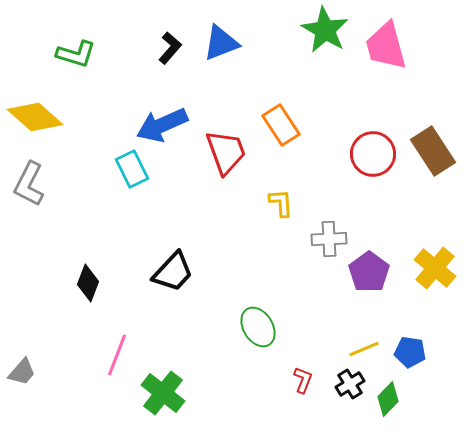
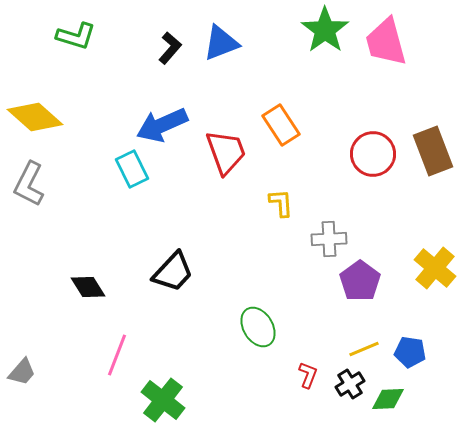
green star: rotated 6 degrees clockwise
pink trapezoid: moved 4 px up
green L-shape: moved 18 px up
brown rectangle: rotated 12 degrees clockwise
purple pentagon: moved 9 px left, 9 px down
black diamond: moved 4 px down; rotated 54 degrees counterclockwise
red L-shape: moved 5 px right, 5 px up
green cross: moved 7 px down
green diamond: rotated 44 degrees clockwise
